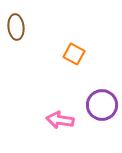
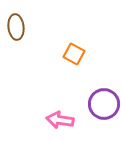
purple circle: moved 2 px right, 1 px up
